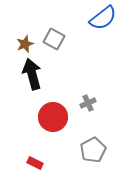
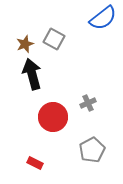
gray pentagon: moved 1 px left
